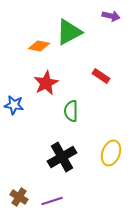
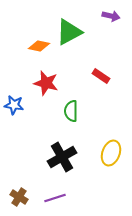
red star: rotated 30 degrees counterclockwise
purple line: moved 3 px right, 3 px up
